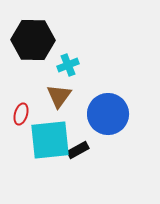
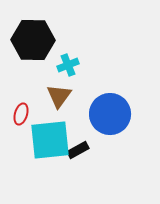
blue circle: moved 2 px right
